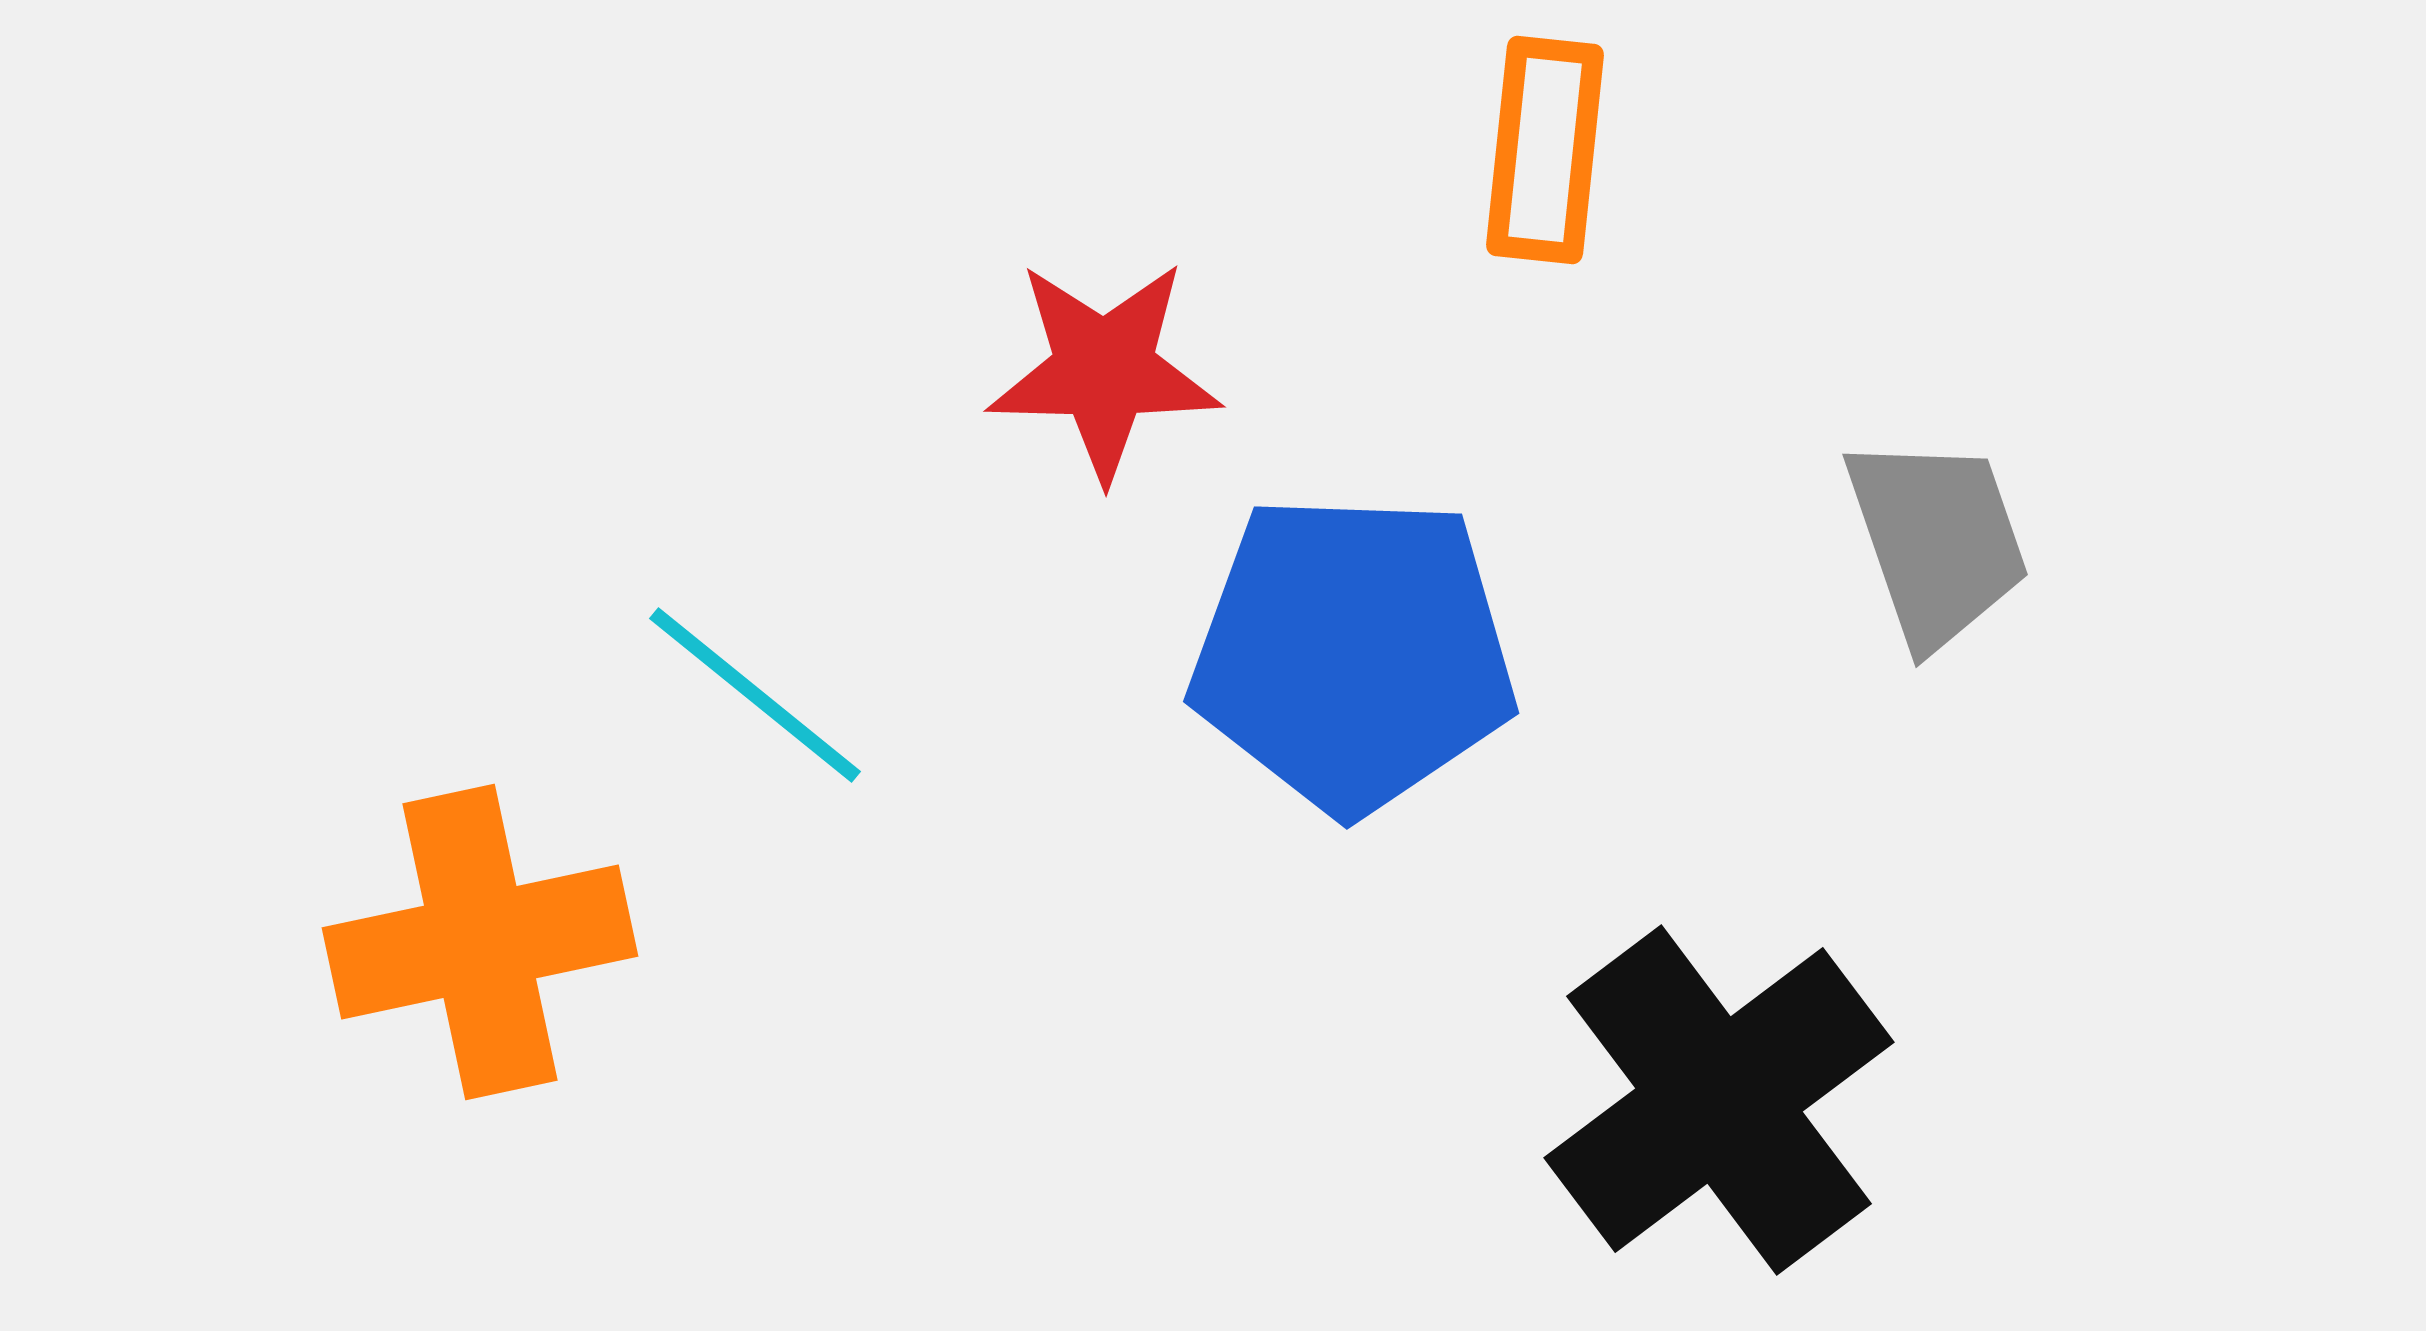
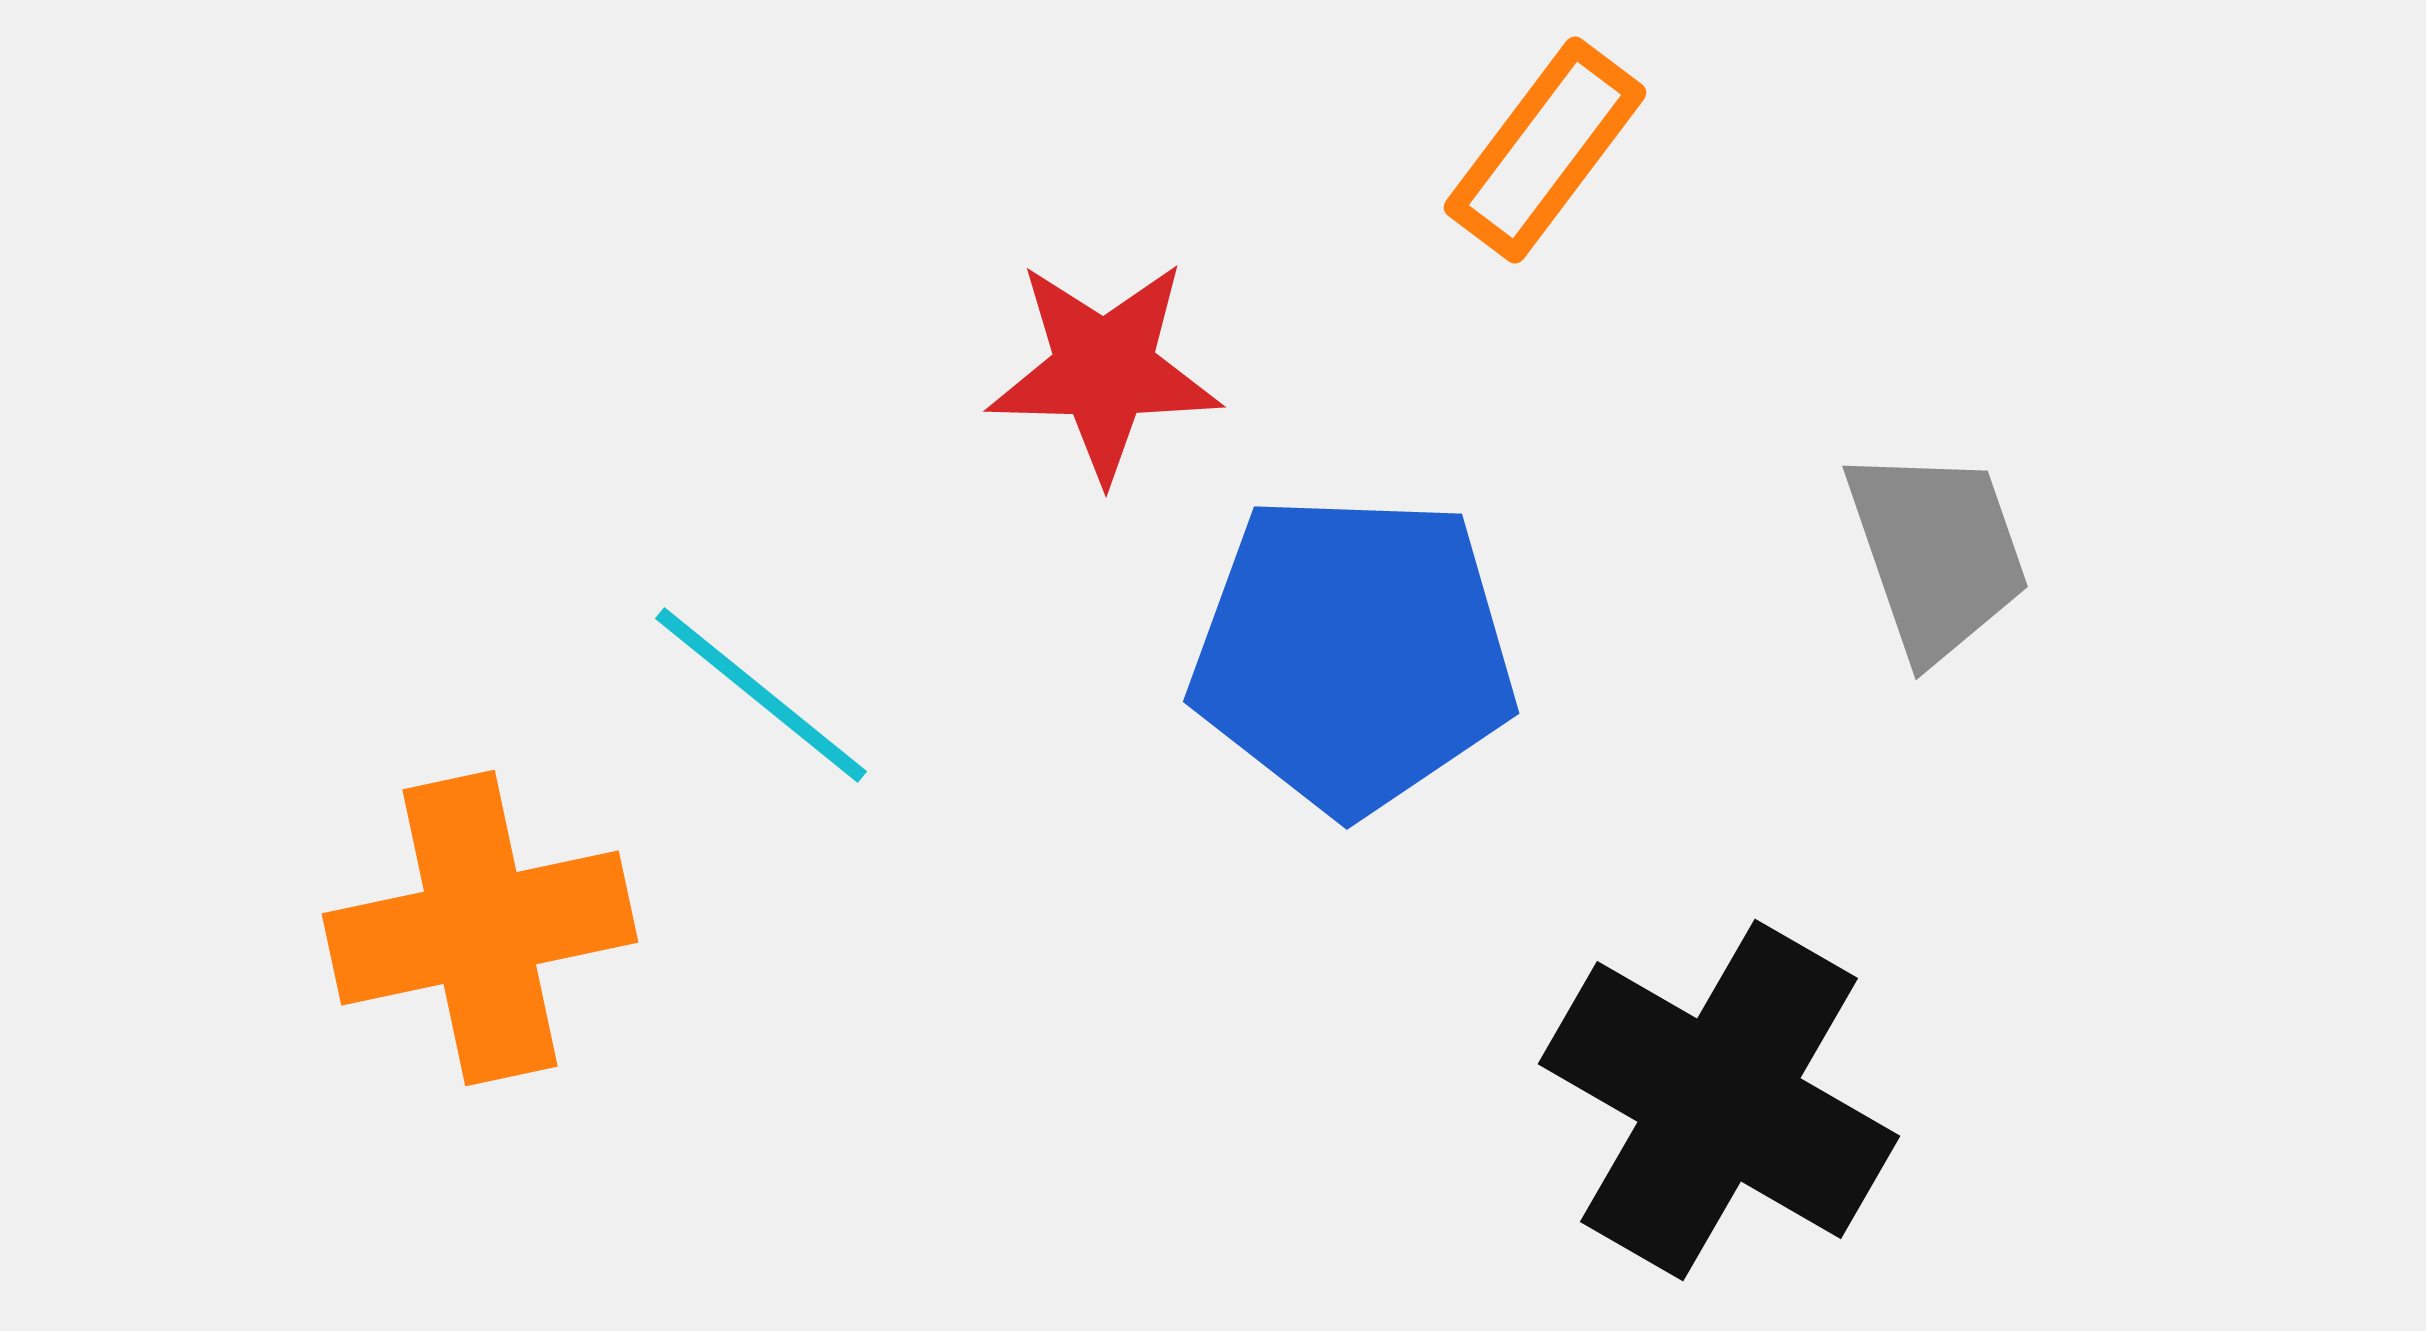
orange rectangle: rotated 31 degrees clockwise
gray trapezoid: moved 12 px down
cyan line: moved 6 px right
orange cross: moved 14 px up
black cross: rotated 23 degrees counterclockwise
